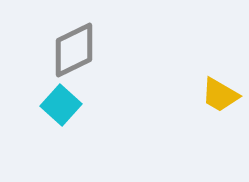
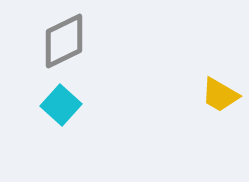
gray diamond: moved 10 px left, 9 px up
